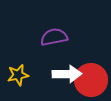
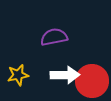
white arrow: moved 2 px left, 1 px down
red circle: moved 1 px right, 1 px down
